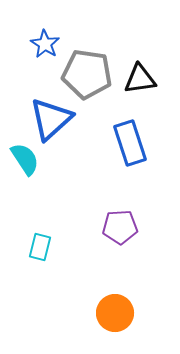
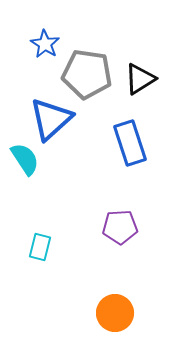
black triangle: rotated 24 degrees counterclockwise
